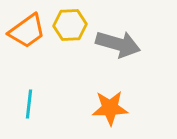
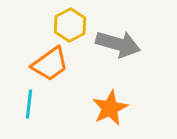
yellow hexagon: rotated 24 degrees counterclockwise
orange trapezoid: moved 23 px right, 33 px down
orange star: rotated 24 degrees counterclockwise
